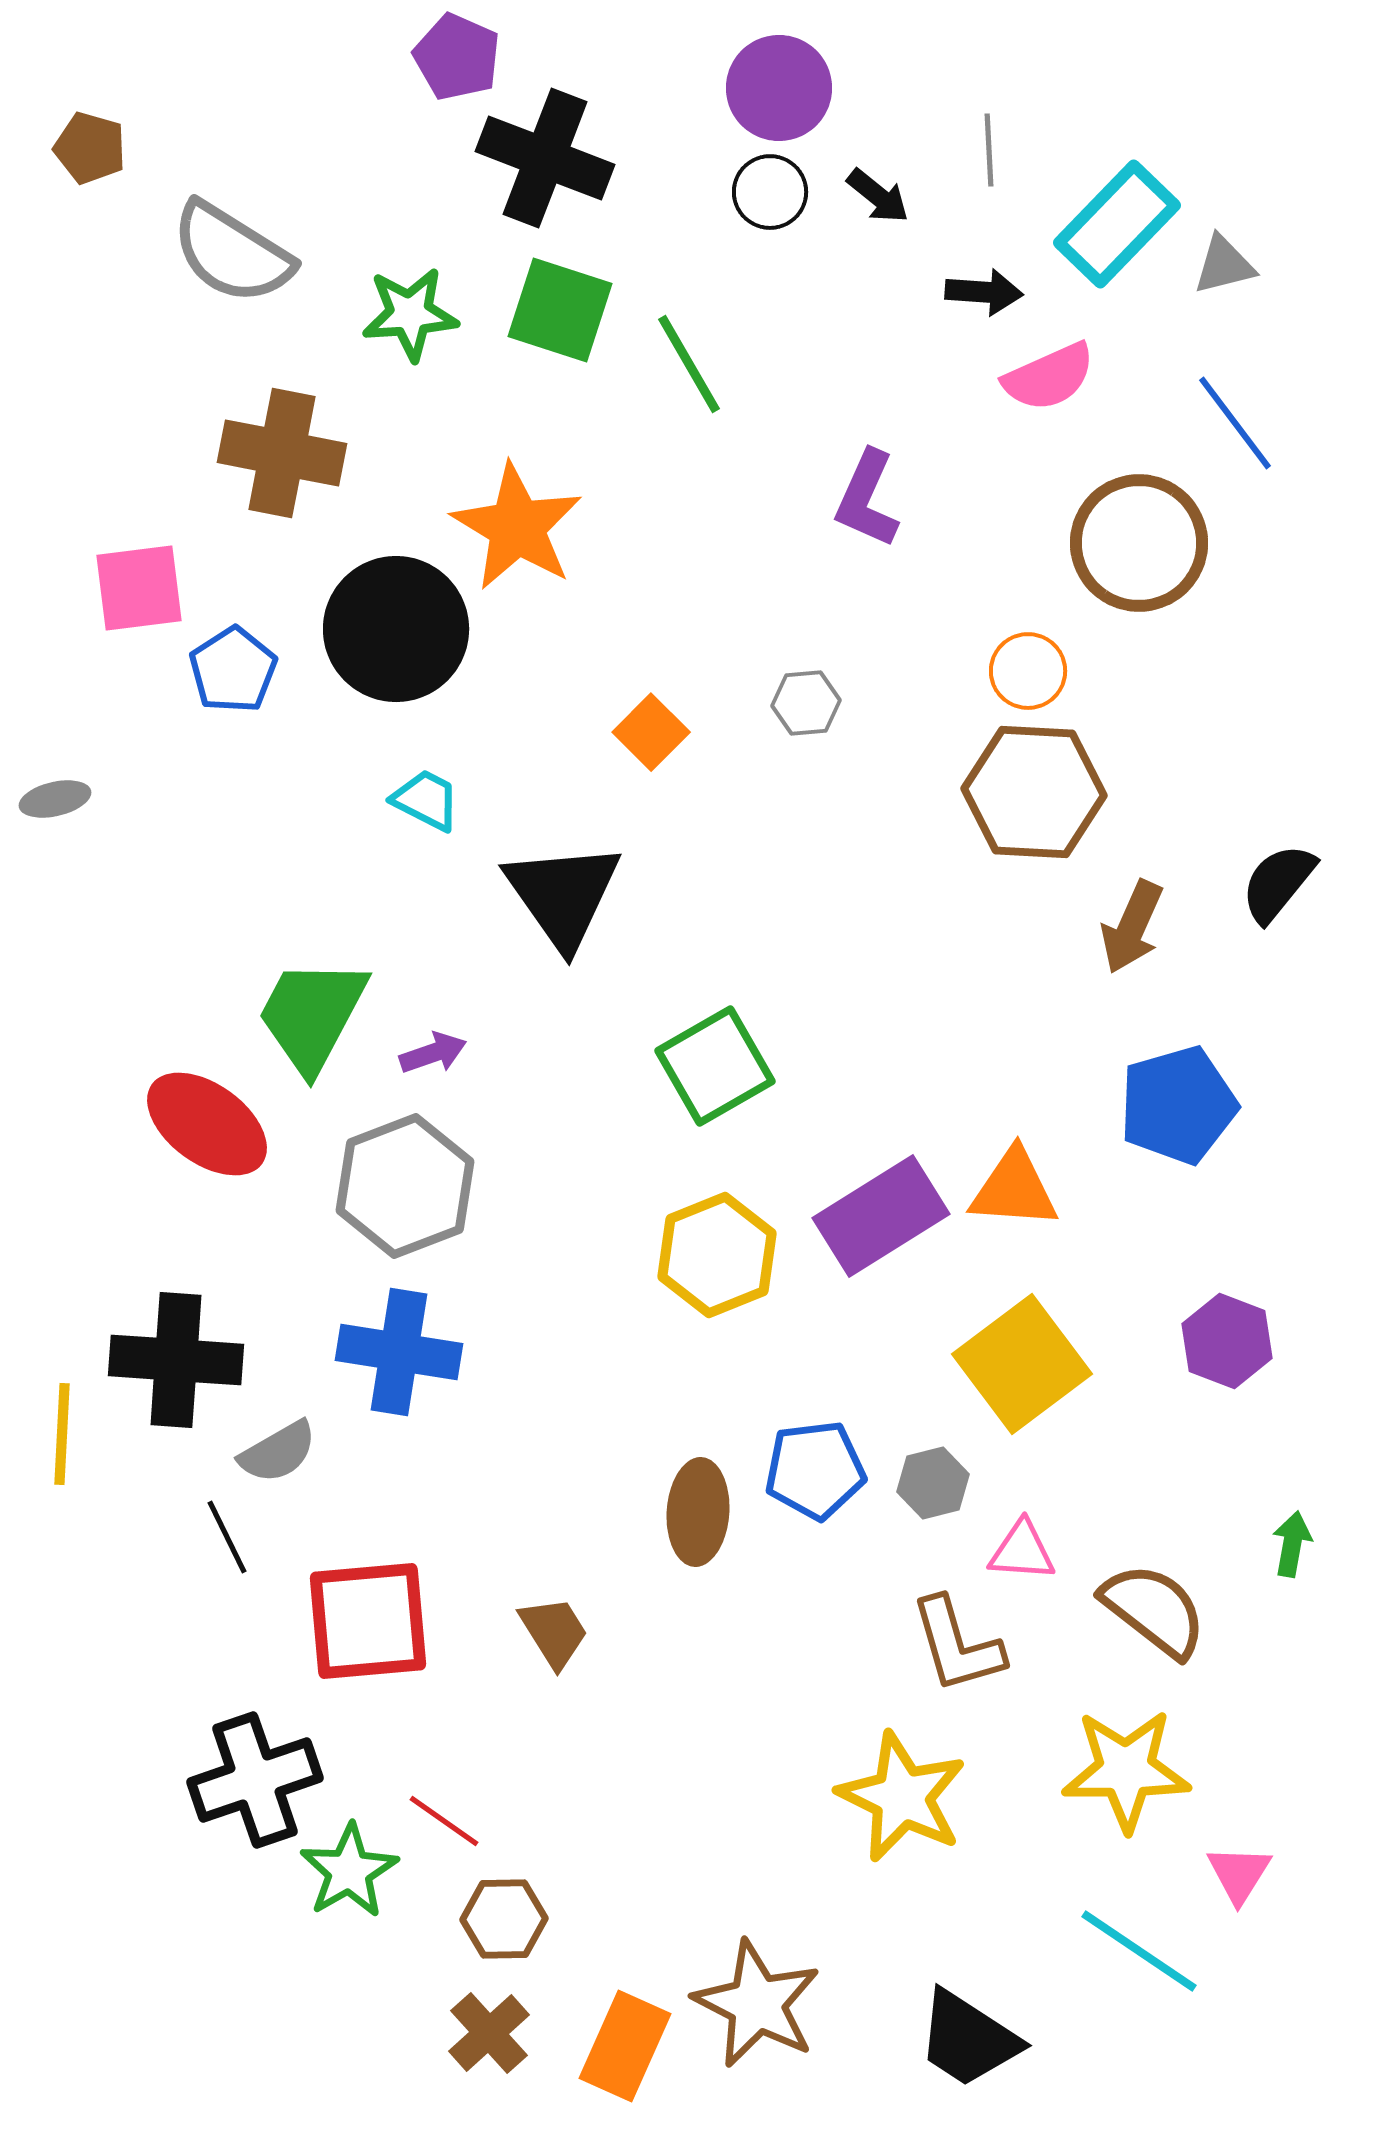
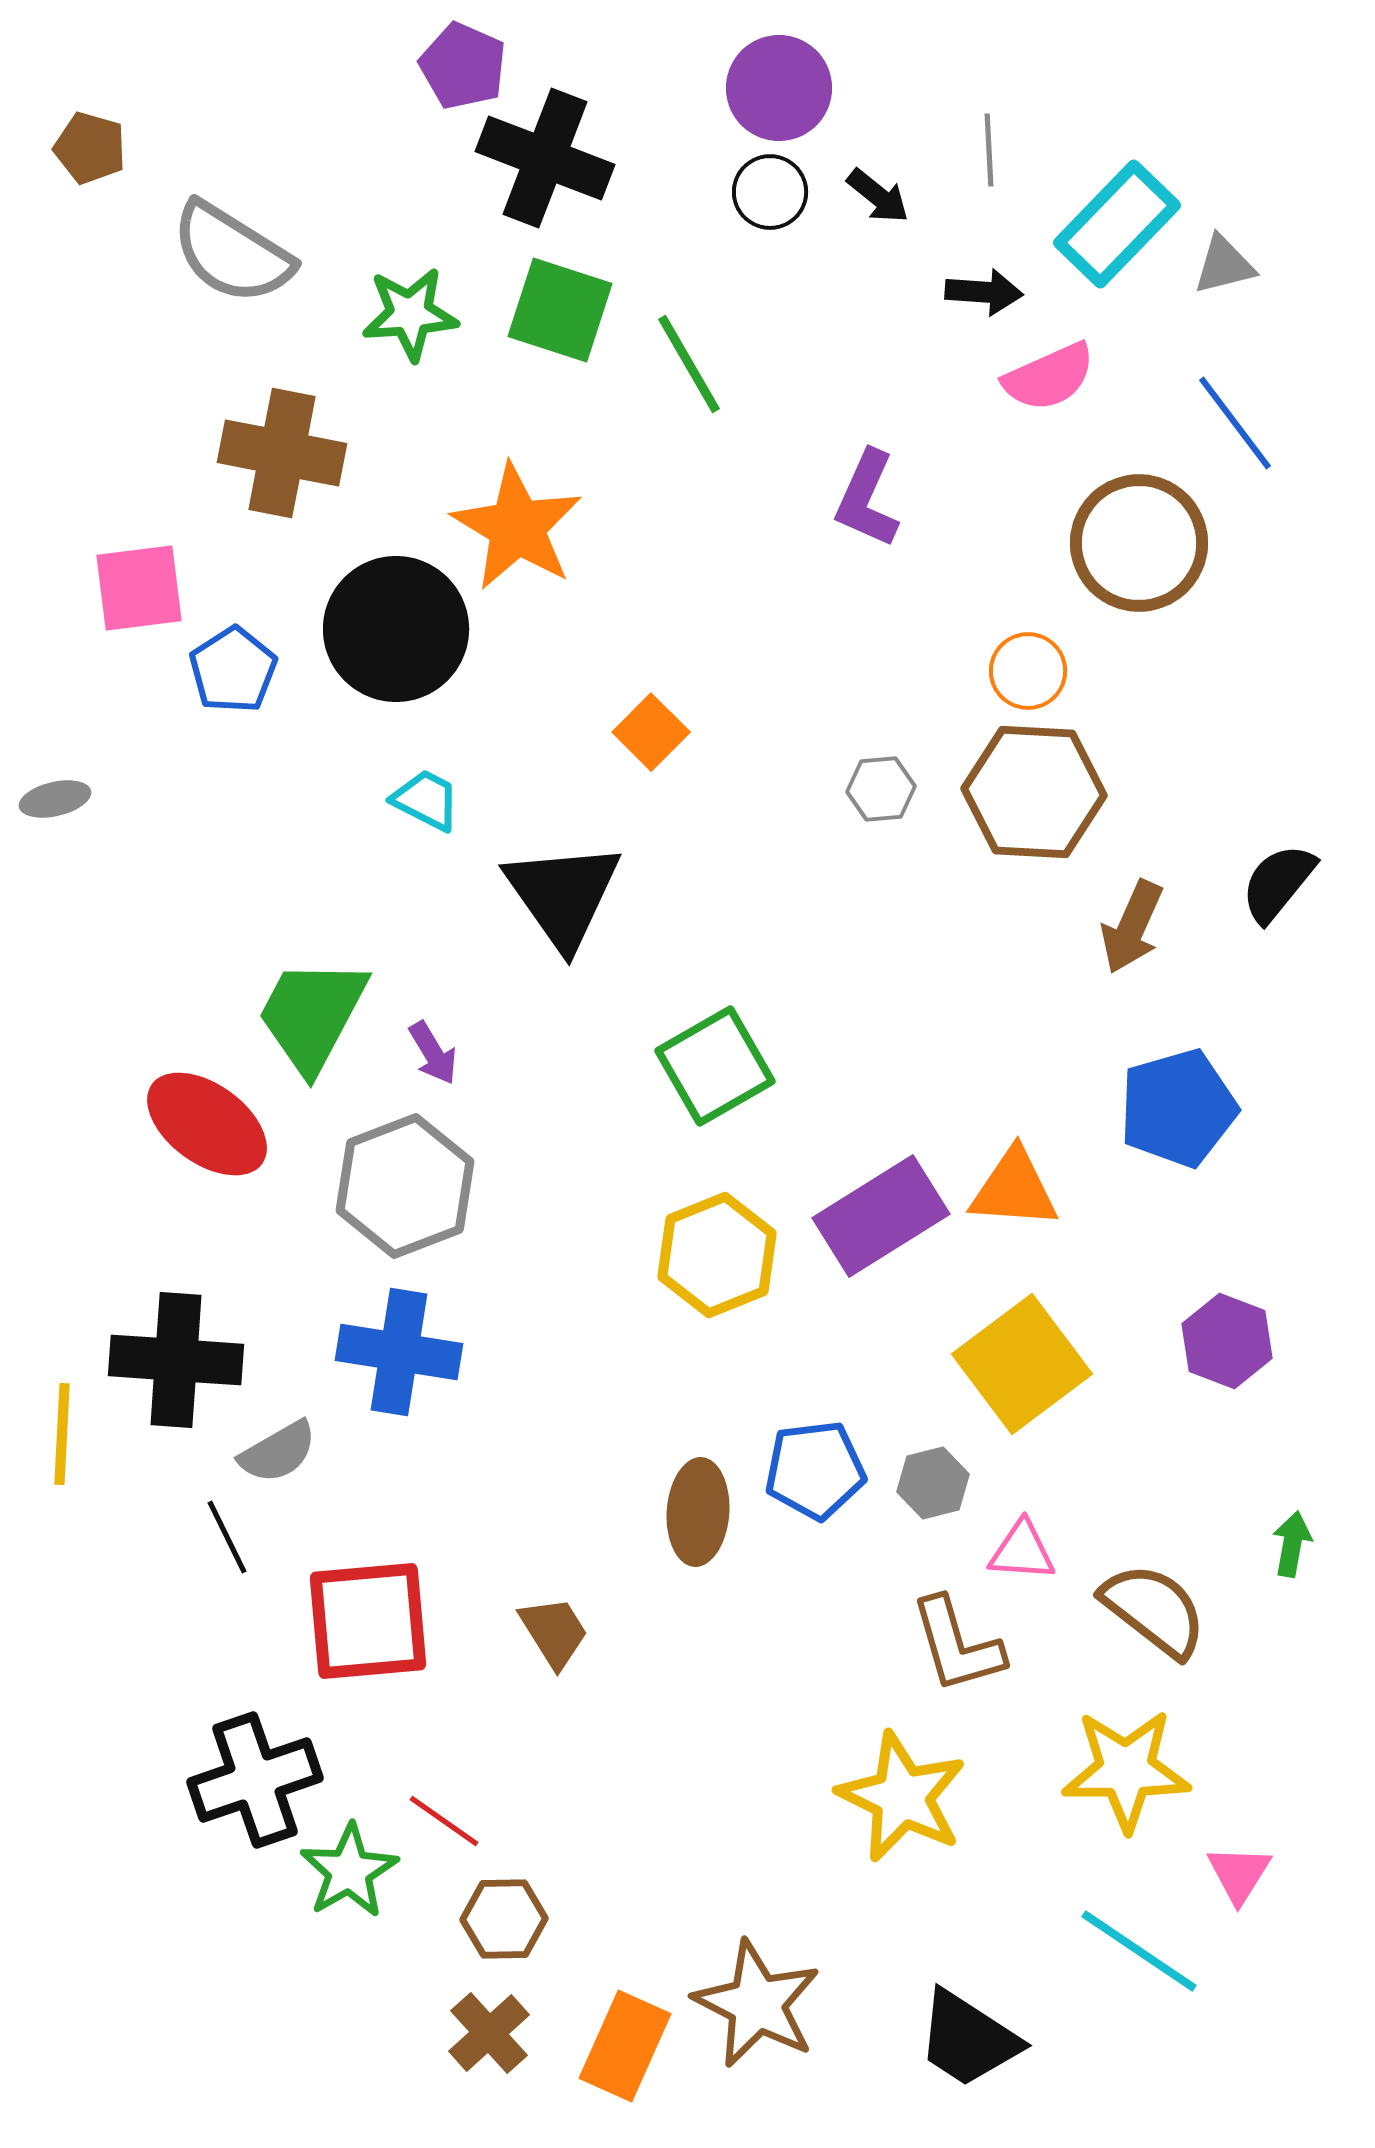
purple pentagon at (457, 57): moved 6 px right, 9 px down
gray hexagon at (806, 703): moved 75 px right, 86 px down
purple arrow at (433, 1053): rotated 78 degrees clockwise
blue pentagon at (1178, 1105): moved 3 px down
